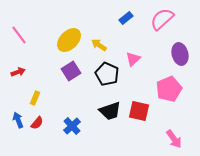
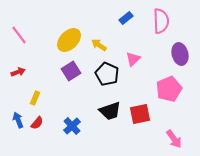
pink semicircle: moved 1 px left, 2 px down; rotated 130 degrees clockwise
red square: moved 1 px right, 3 px down; rotated 25 degrees counterclockwise
